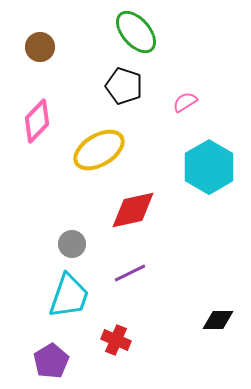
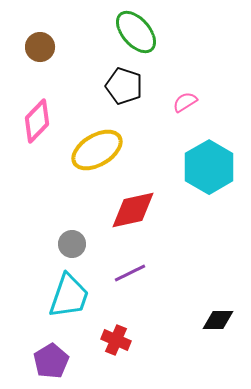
yellow ellipse: moved 2 px left
